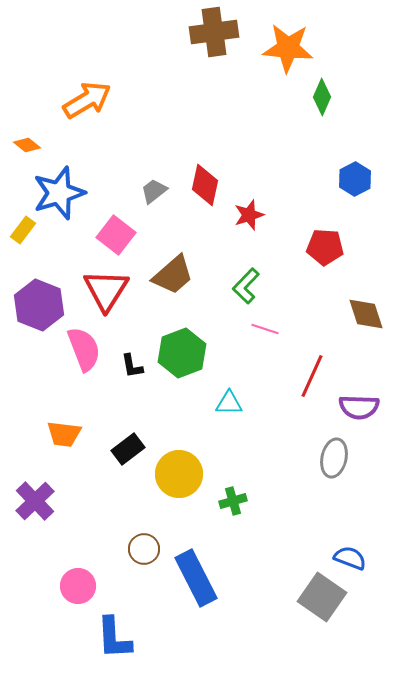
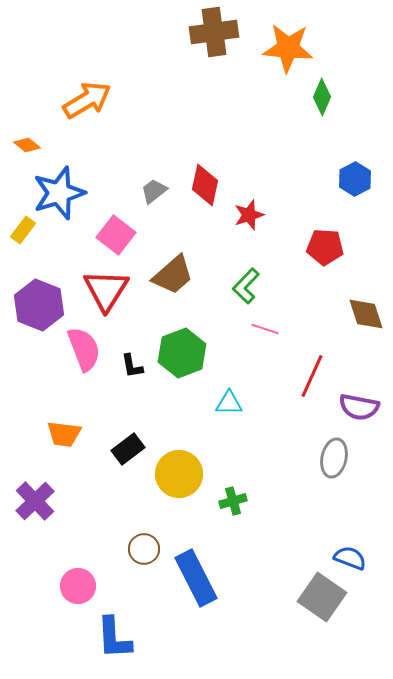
purple semicircle: rotated 9 degrees clockwise
